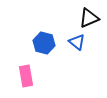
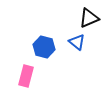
blue hexagon: moved 4 px down
pink rectangle: rotated 25 degrees clockwise
